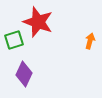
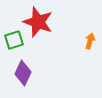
purple diamond: moved 1 px left, 1 px up
